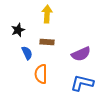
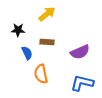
yellow arrow: rotated 48 degrees clockwise
black star: rotated 24 degrees clockwise
purple semicircle: moved 1 px left, 2 px up
orange semicircle: rotated 12 degrees counterclockwise
